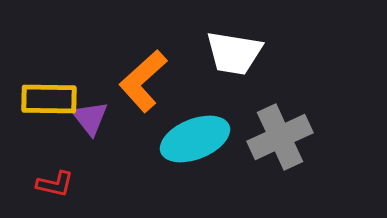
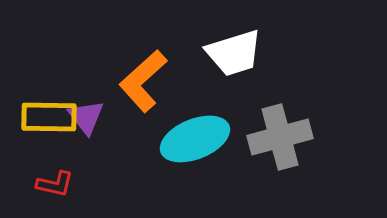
white trapezoid: rotated 26 degrees counterclockwise
yellow rectangle: moved 18 px down
purple triangle: moved 4 px left, 1 px up
gray cross: rotated 10 degrees clockwise
